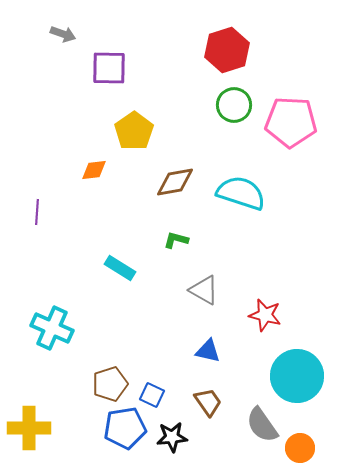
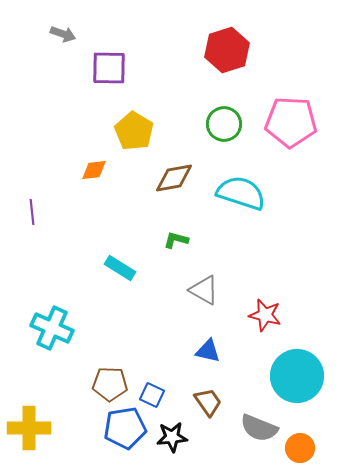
green circle: moved 10 px left, 19 px down
yellow pentagon: rotated 6 degrees counterclockwise
brown diamond: moved 1 px left, 4 px up
purple line: moved 5 px left; rotated 10 degrees counterclockwise
brown pentagon: rotated 20 degrees clockwise
gray semicircle: moved 3 px left, 3 px down; rotated 33 degrees counterclockwise
